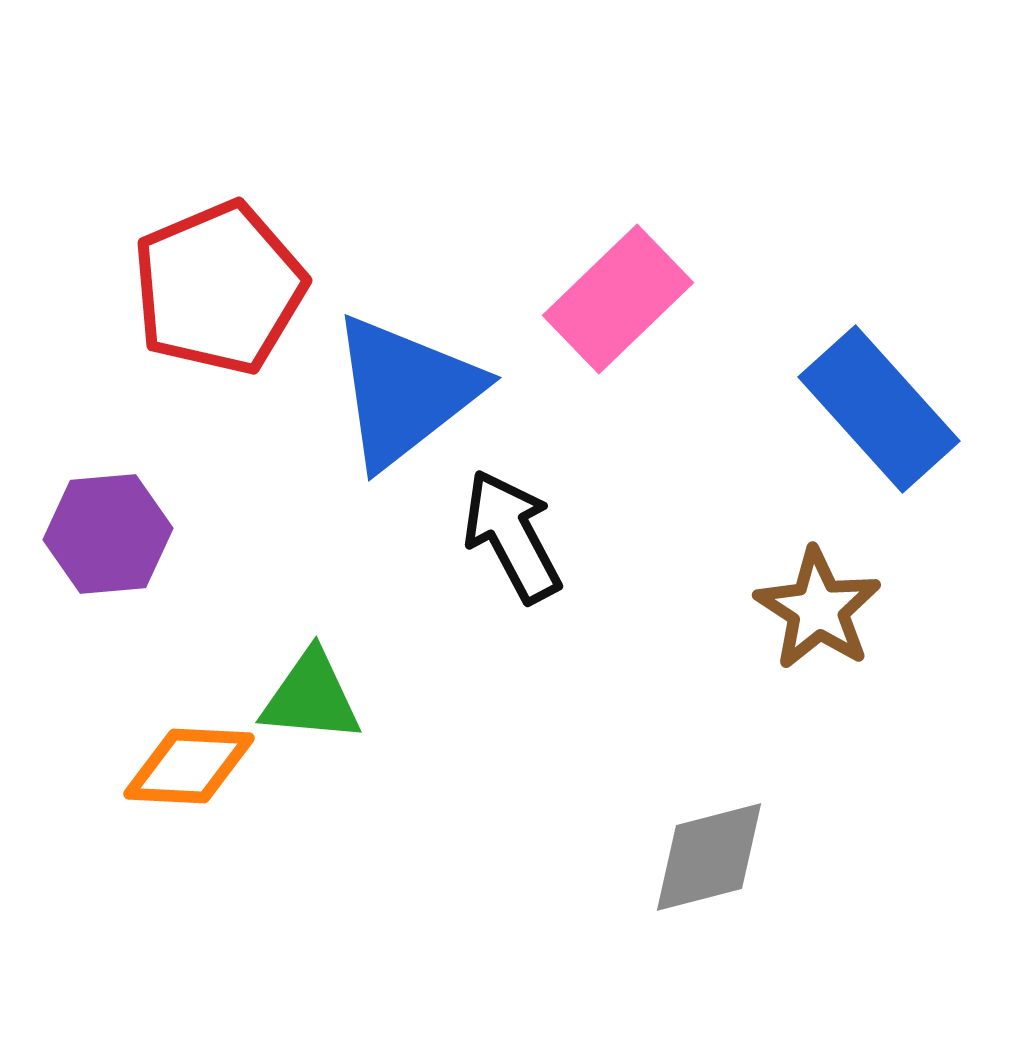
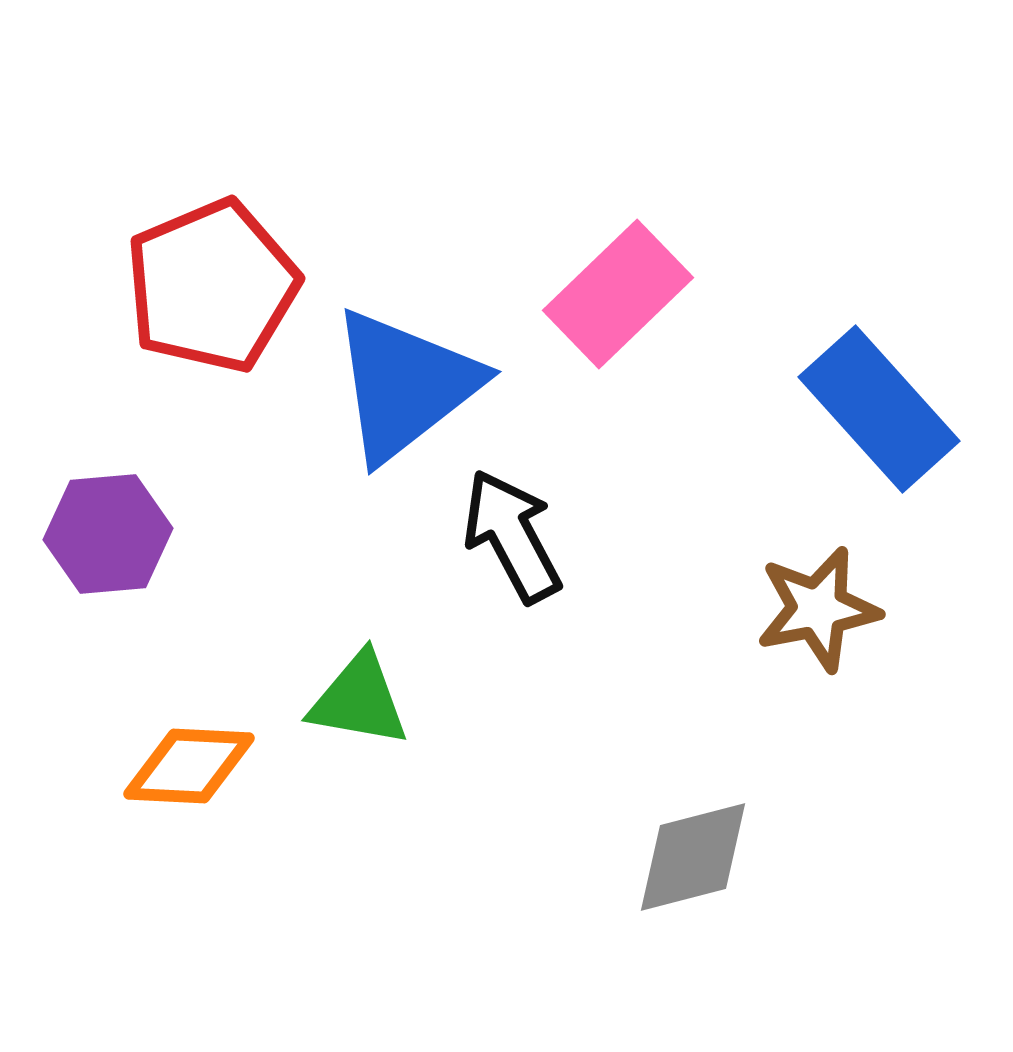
red pentagon: moved 7 px left, 2 px up
pink rectangle: moved 5 px up
blue triangle: moved 6 px up
brown star: rotated 28 degrees clockwise
green triangle: moved 48 px right, 3 px down; rotated 5 degrees clockwise
gray diamond: moved 16 px left
